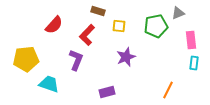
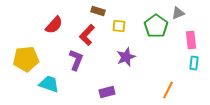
green pentagon: rotated 25 degrees counterclockwise
